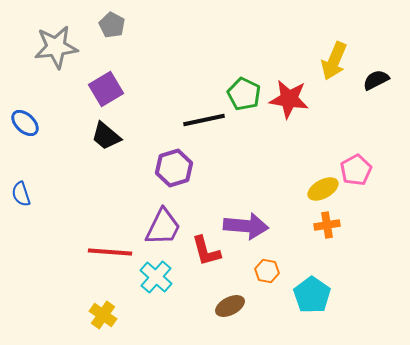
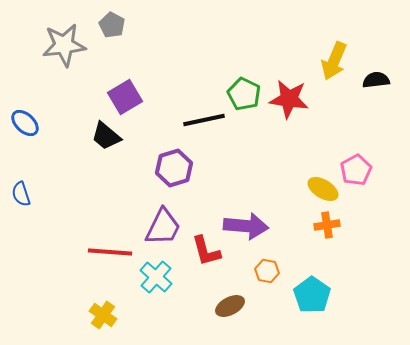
gray star: moved 8 px right, 2 px up
black semicircle: rotated 20 degrees clockwise
purple square: moved 19 px right, 8 px down
yellow ellipse: rotated 60 degrees clockwise
